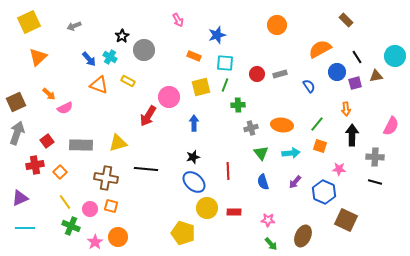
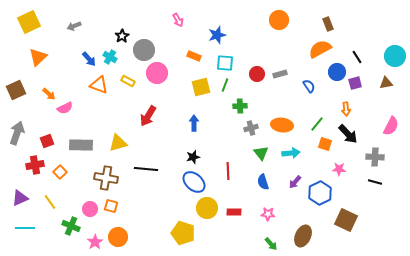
brown rectangle at (346, 20): moved 18 px left, 4 px down; rotated 24 degrees clockwise
orange circle at (277, 25): moved 2 px right, 5 px up
brown triangle at (376, 76): moved 10 px right, 7 px down
pink circle at (169, 97): moved 12 px left, 24 px up
brown square at (16, 102): moved 12 px up
green cross at (238, 105): moved 2 px right, 1 px down
black arrow at (352, 135): moved 4 px left, 1 px up; rotated 135 degrees clockwise
red square at (47, 141): rotated 16 degrees clockwise
orange square at (320, 146): moved 5 px right, 2 px up
blue hexagon at (324, 192): moved 4 px left, 1 px down; rotated 10 degrees clockwise
yellow line at (65, 202): moved 15 px left
pink star at (268, 220): moved 6 px up
